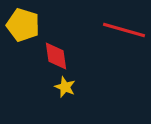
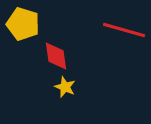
yellow pentagon: moved 1 px up
